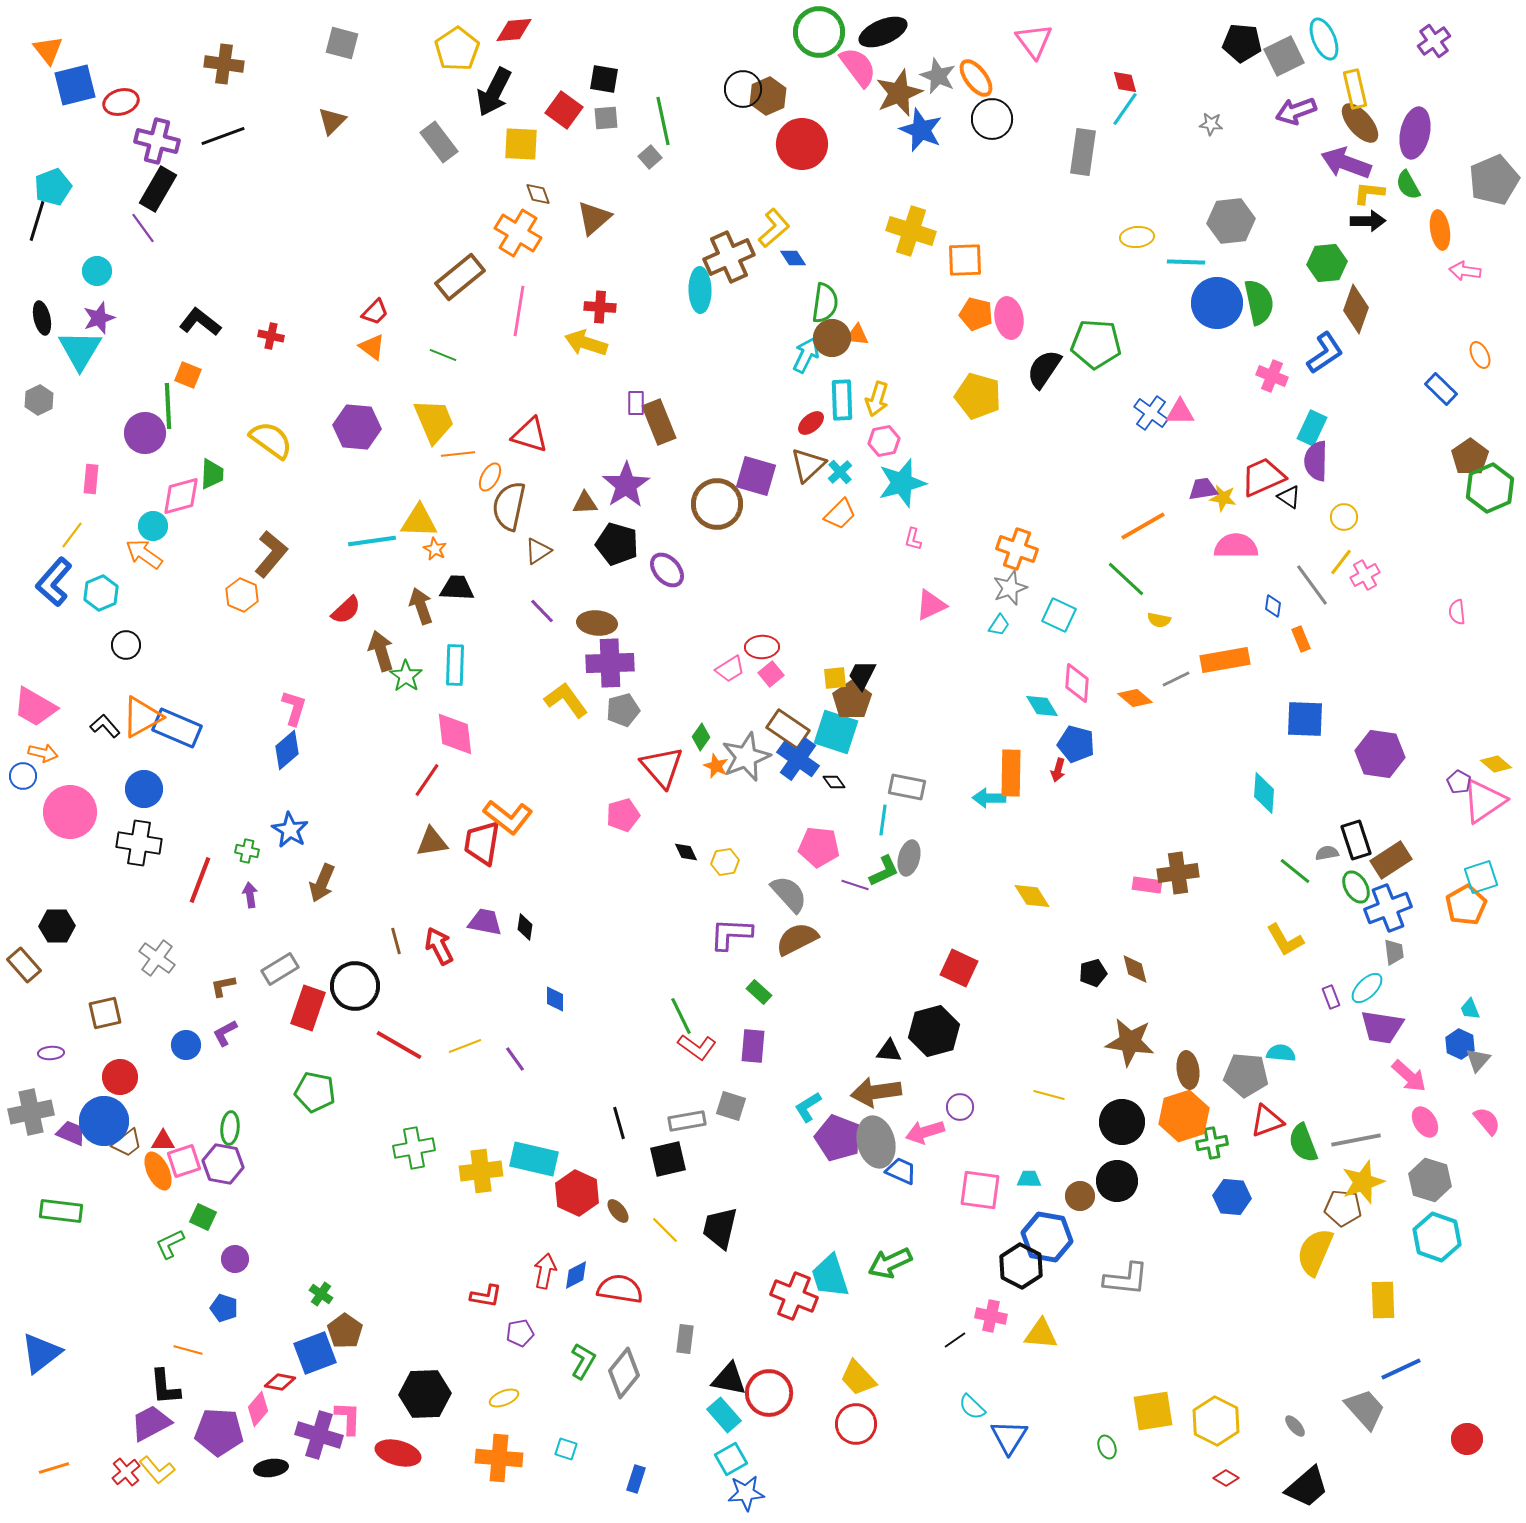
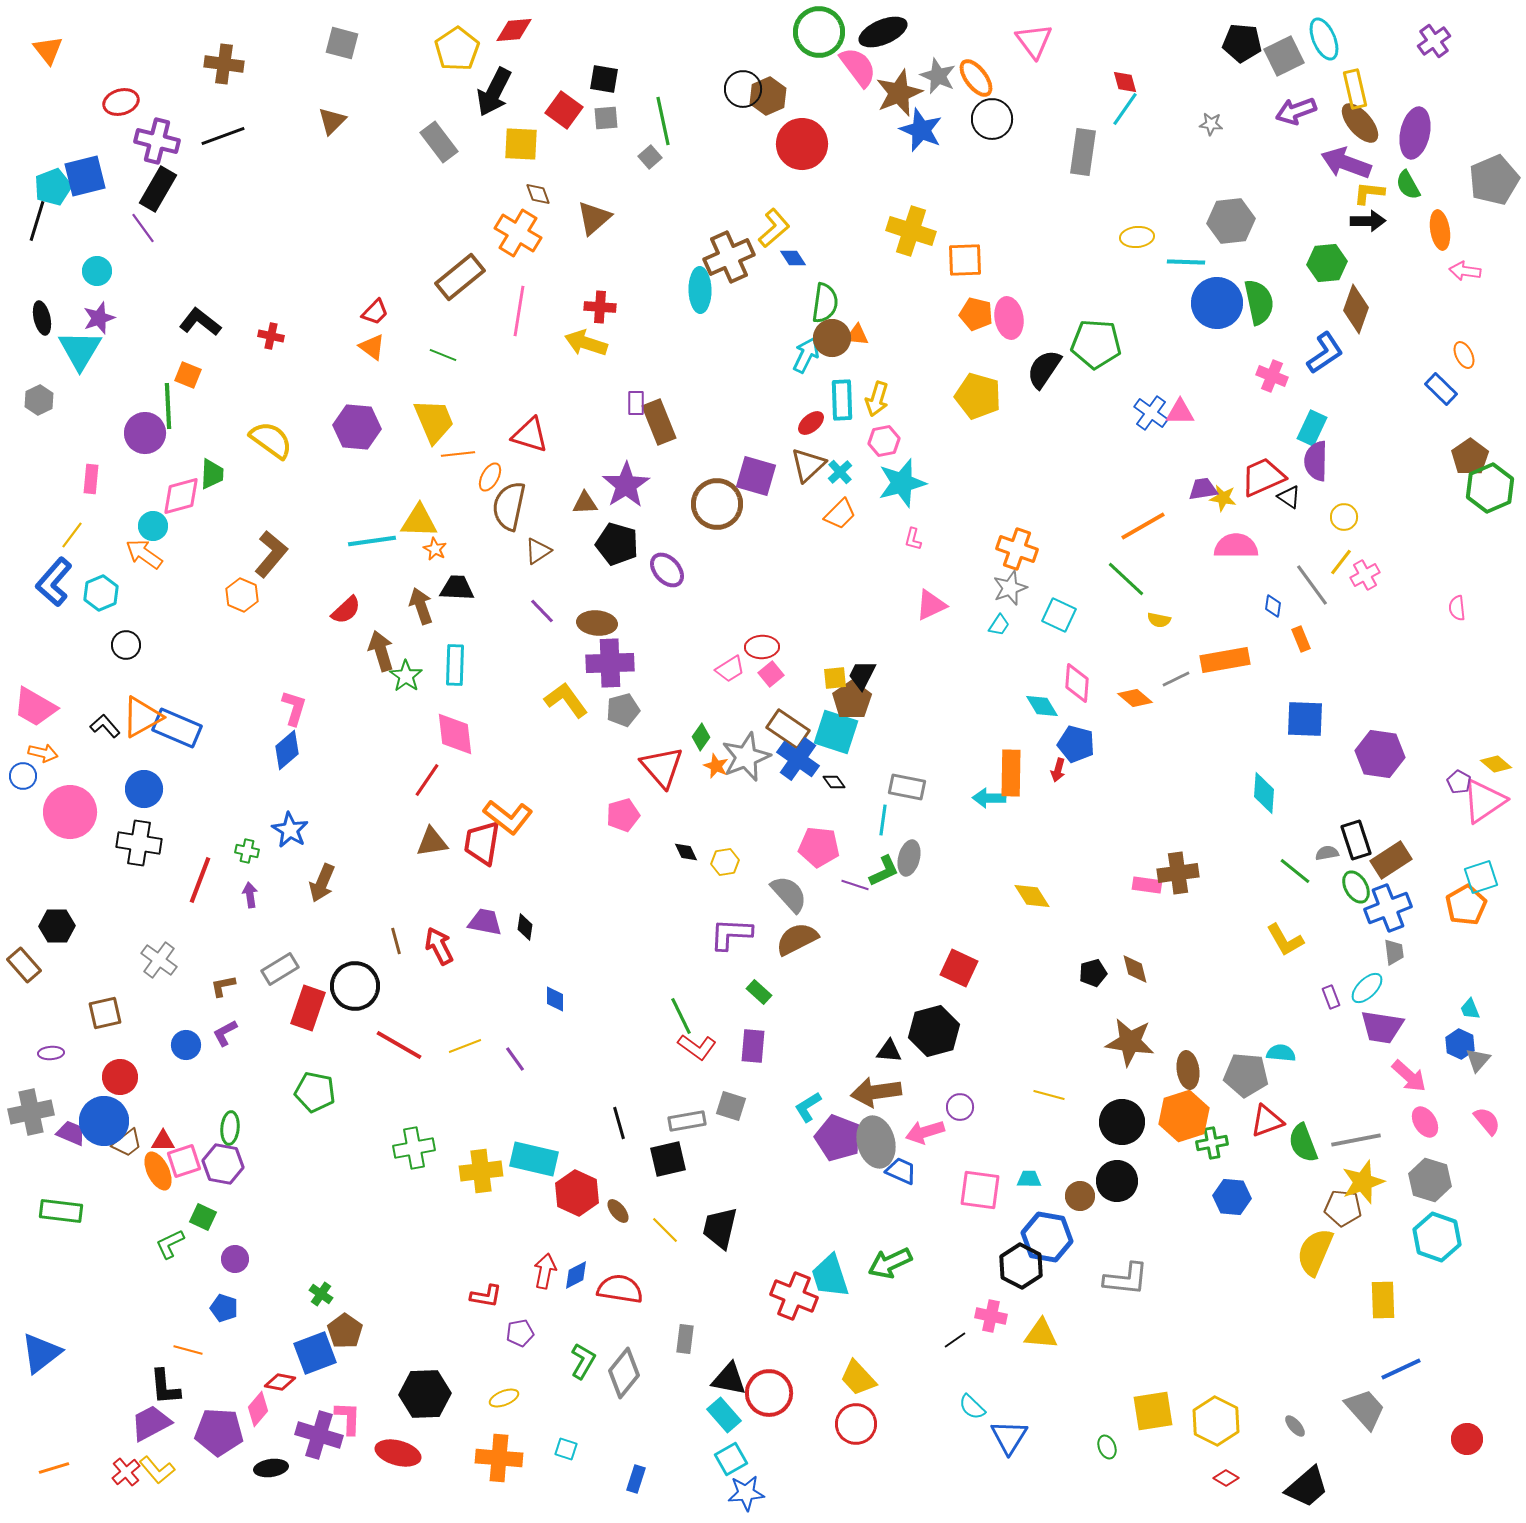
blue square at (75, 85): moved 10 px right, 91 px down
orange ellipse at (1480, 355): moved 16 px left
pink semicircle at (1457, 612): moved 4 px up
gray cross at (157, 958): moved 2 px right, 2 px down
